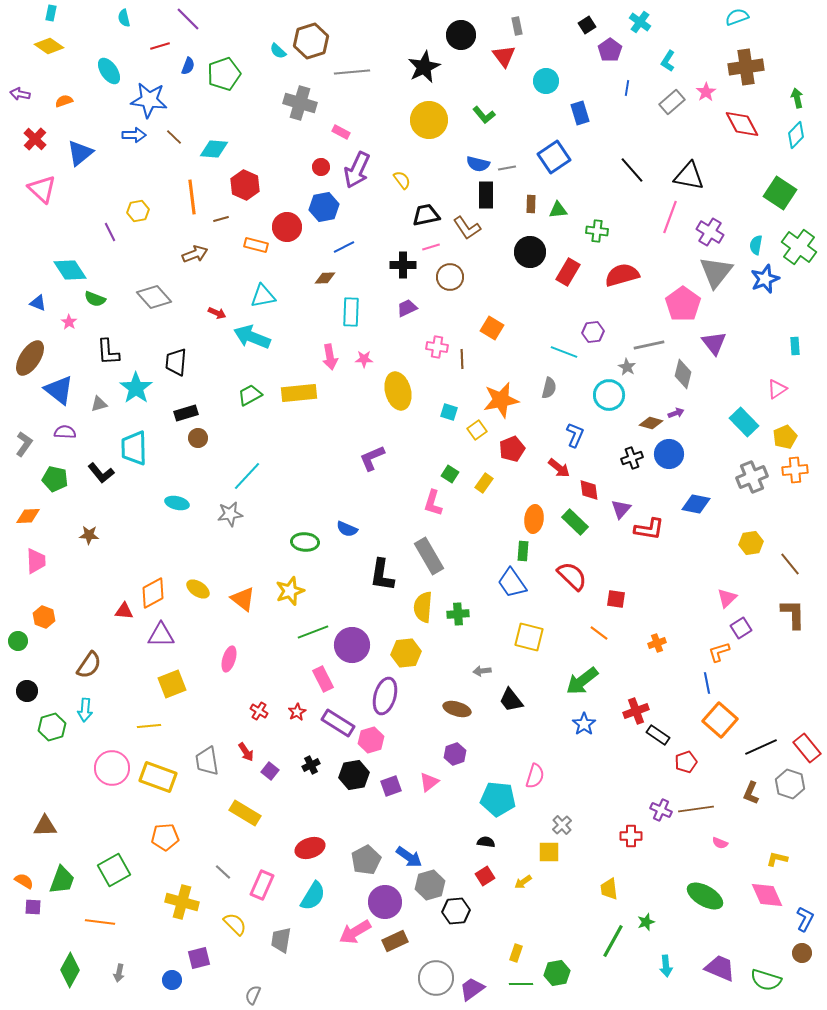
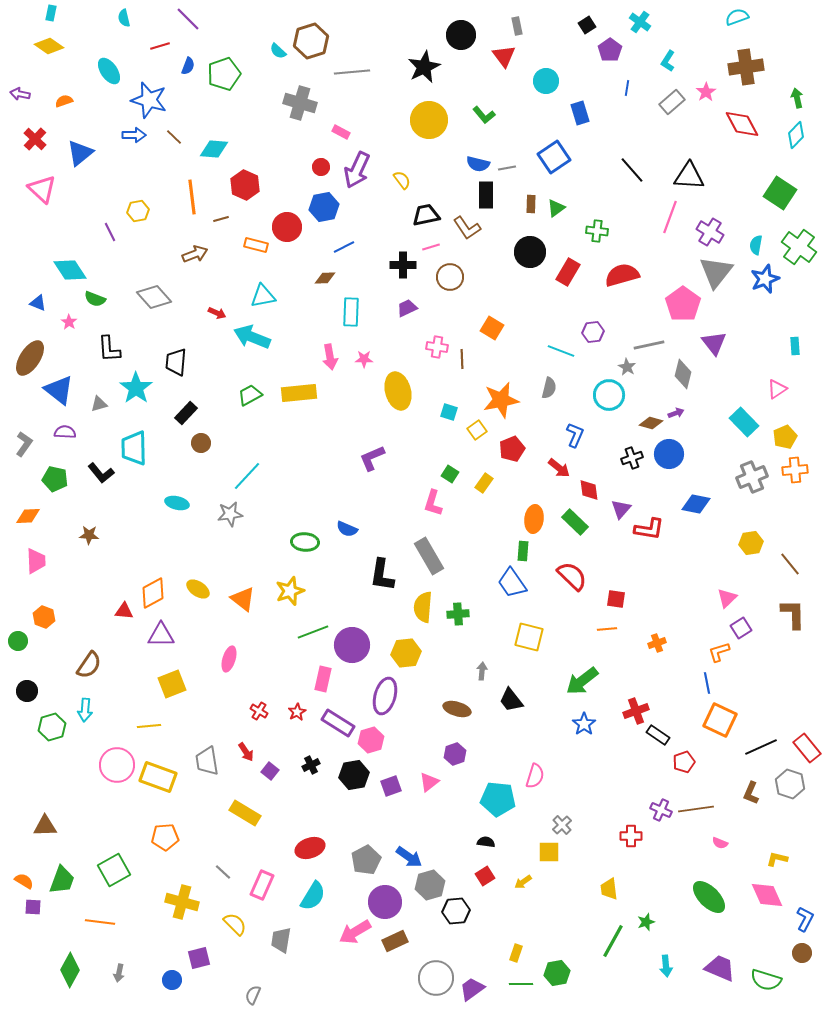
blue star at (149, 100): rotated 9 degrees clockwise
black triangle at (689, 176): rotated 8 degrees counterclockwise
green triangle at (558, 210): moved 2 px left, 2 px up; rotated 30 degrees counterclockwise
black L-shape at (108, 352): moved 1 px right, 3 px up
cyan line at (564, 352): moved 3 px left, 1 px up
black rectangle at (186, 413): rotated 30 degrees counterclockwise
brown circle at (198, 438): moved 3 px right, 5 px down
orange line at (599, 633): moved 8 px right, 4 px up; rotated 42 degrees counterclockwise
gray arrow at (482, 671): rotated 102 degrees clockwise
pink rectangle at (323, 679): rotated 40 degrees clockwise
orange square at (720, 720): rotated 16 degrees counterclockwise
red pentagon at (686, 762): moved 2 px left
pink circle at (112, 768): moved 5 px right, 3 px up
green ellipse at (705, 896): moved 4 px right, 1 px down; rotated 15 degrees clockwise
